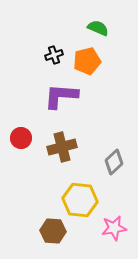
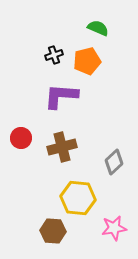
yellow hexagon: moved 2 px left, 2 px up
